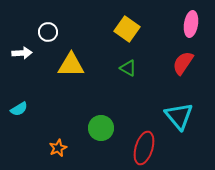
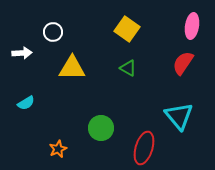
pink ellipse: moved 1 px right, 2 px down
white circle: moved 5 px right
yellow triangle: moved 1 px right, 3 px down
cyan semicircle: moved 7 px right, 6 px up
orange star: moved 1 px down
